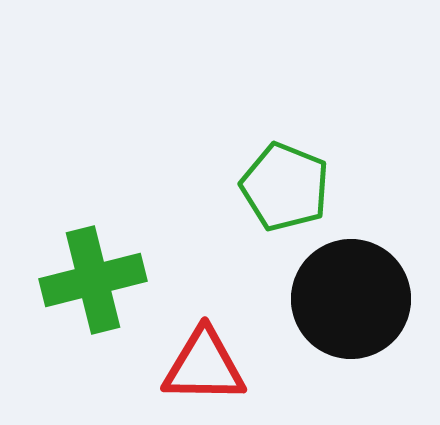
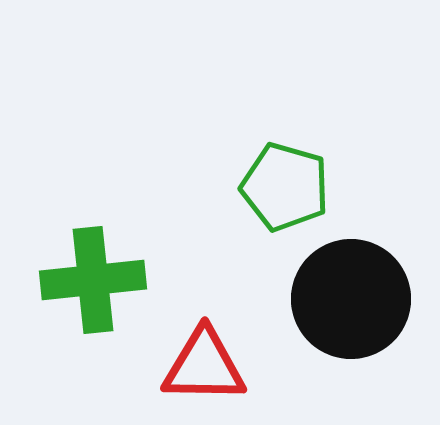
green pentagon: rotated 6 degrees counterclockwise
green cross: rotated 8 degrees clockwise
